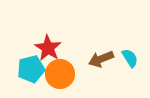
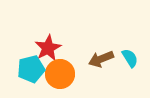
red star: rotated 12 degrees clockwise
